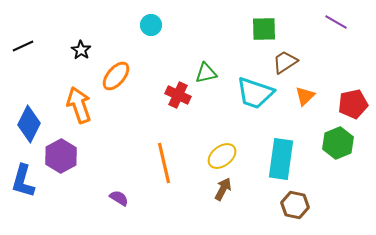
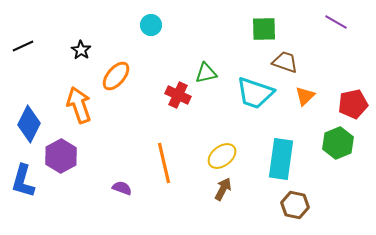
brown trapezoid: rotated 52 degrees clockwise
purple semicircle: moved 3 px right, 10 px up; rotated 12 degrees counterclockwise
